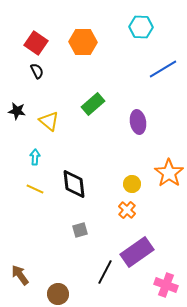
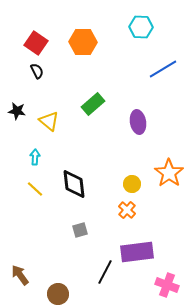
yellow line: rotated 18 degrees clockwise
purple rectangle: rotated 28 degrees clockwise
pink cross: moved 1 px right
